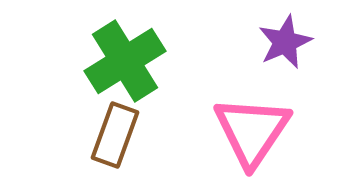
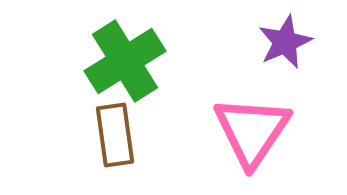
brown rectangle: rotated 28 degrees counterclockwise
